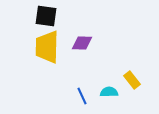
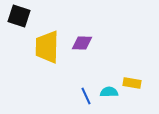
black square: moved 27 px left; rotated 10 degrees clockwise
yellow rectangle: moved 3 px down; rotated 42 degrees counterclockwise
blue line: moved 4 px right
